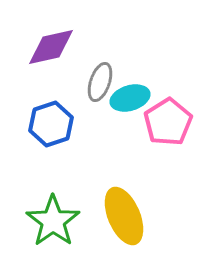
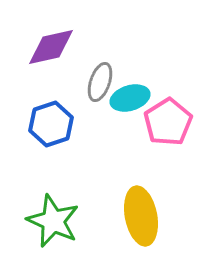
yellow ellipse: moved 17 px right; rotated 12 degrees clockwise
green star: rotated 12 degrees counterclockwise
